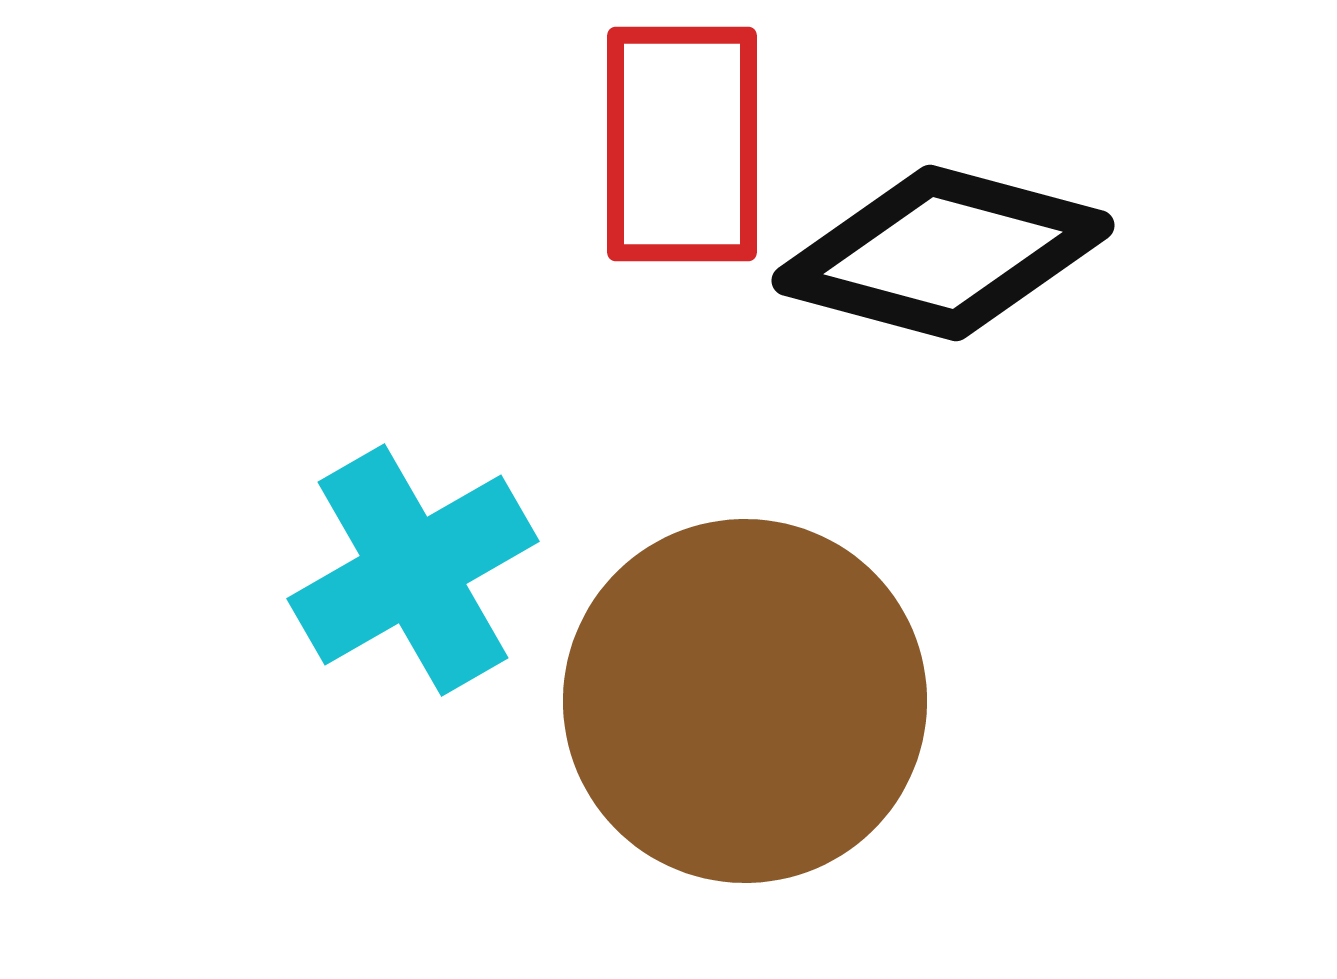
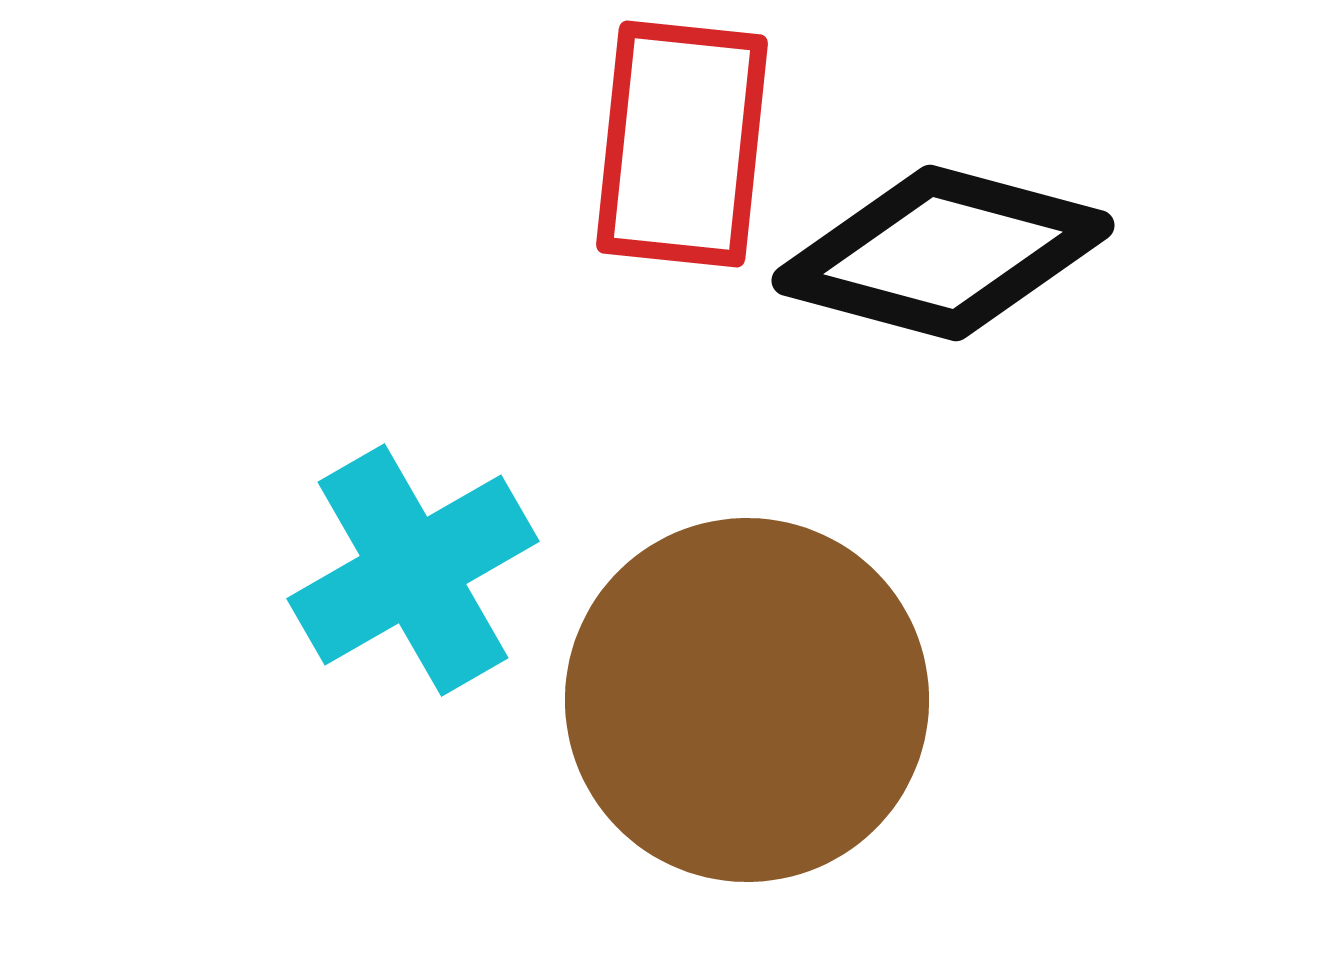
red rectangle: rotated 6 degrees clockwise
brown circle: moved 2 px right, 1 px up
